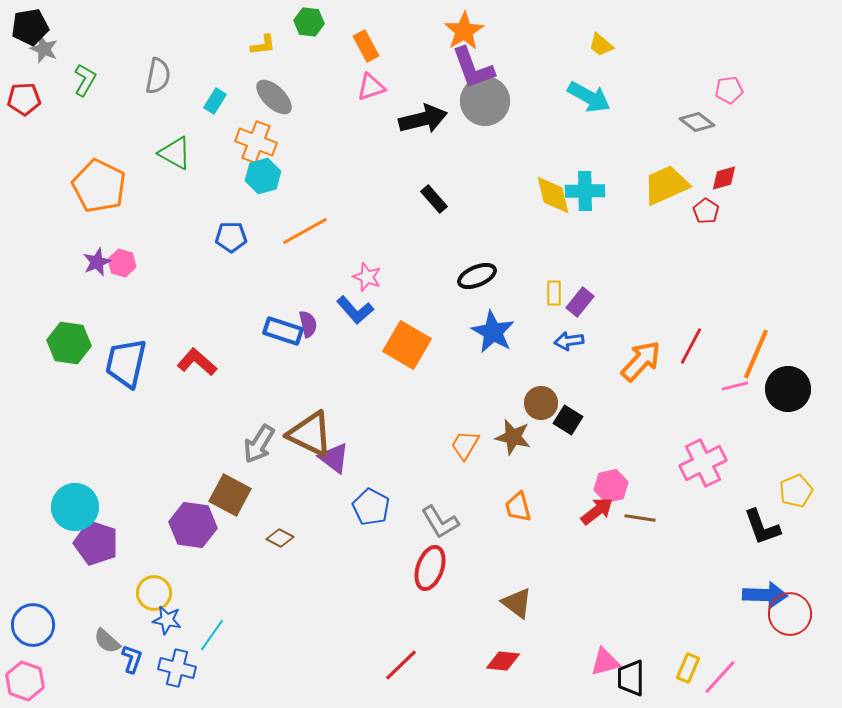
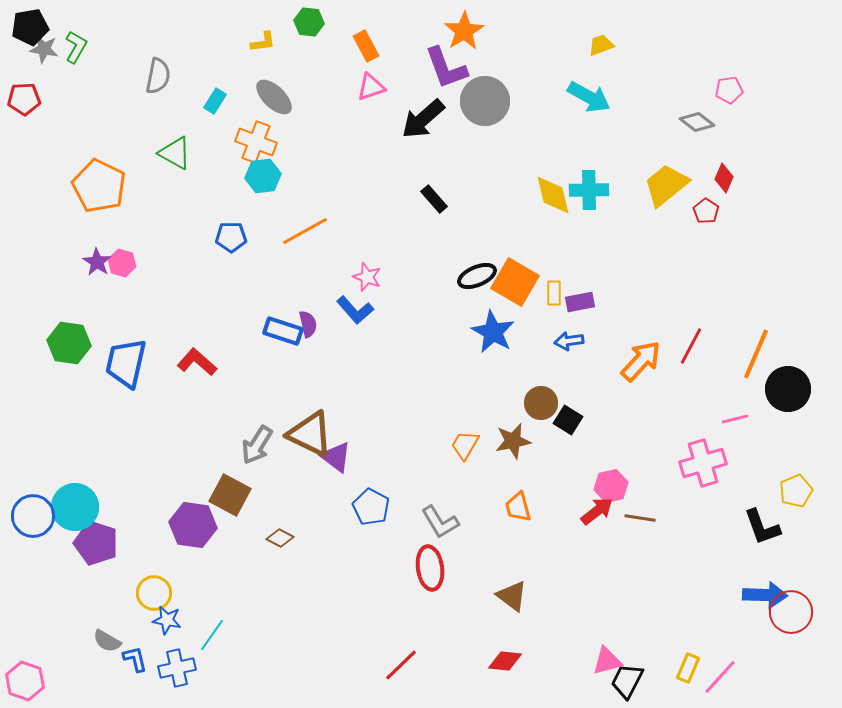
yellow L-shape at (263, 45): moved 3 px up
yellow trapezoid at (601, 45): rotated 120 degrees clockwise
gray star at (44, 49): rotated 12 degrees counterclockwise
purple L-shape at (473, 68): moved 27 px left
green L-shape at (85, 80): moved 9 px left, 33 px up
black arrow at (423, 119): rotated 153 degrees clockwise
cyan hexagon at (263, 176): rotated 8 degrees clockwise
red diamond at (724, 178): rotated 52 degrees counterclockwise
yellow trapezoid at (666, 185): rotated 15 degrees counterclockwise
cyan cross at (585, 191): moved 4 px right, 1 px up
purple star at (97, 262): rotated 16 degrees counterclockwise
purple rectangle at (580, 302): rotated 40 degrees clockwise
orange square at (407, 345): moved 108 px right, 63 px up
pink line at (735, 386): moved 33 px down
brown star at (513, 437): moved 4 px down; rotated 24 degrees counterclockwise
gray arrow at (259, 444): moved 2 px left, 1 px down
purple triangle at (334, 458): moved 2 px right, 1 px up
pink cross at (703, 463): rotated 9 degrees clockwise
red ellipse at (430, 568): rotated 27 degrees counterclockwise
brown triangle at (517, 603): moved 5 px left, 7 px up
red circle at (790, 614): moved 1 px right, 2 px up
blue circle at (33, 625): moved 109 px up
gray semicircle at (107, 641): rotated 12 degrees counterclockwise
blue L-shape at (132, 659): moved 3 px right; rotated 32 degrees counterclockwise
red diamond at (503, 661): moved 2 px right
pink triangle at (605, 662): moved 2 px right, 1 px up
blue cross at (177, 668): rotated 27 degrees counterclockwise
black trapezoid at (631, 678): moved 4 px left, 3 px down; rotated 27 degrees clockwise
